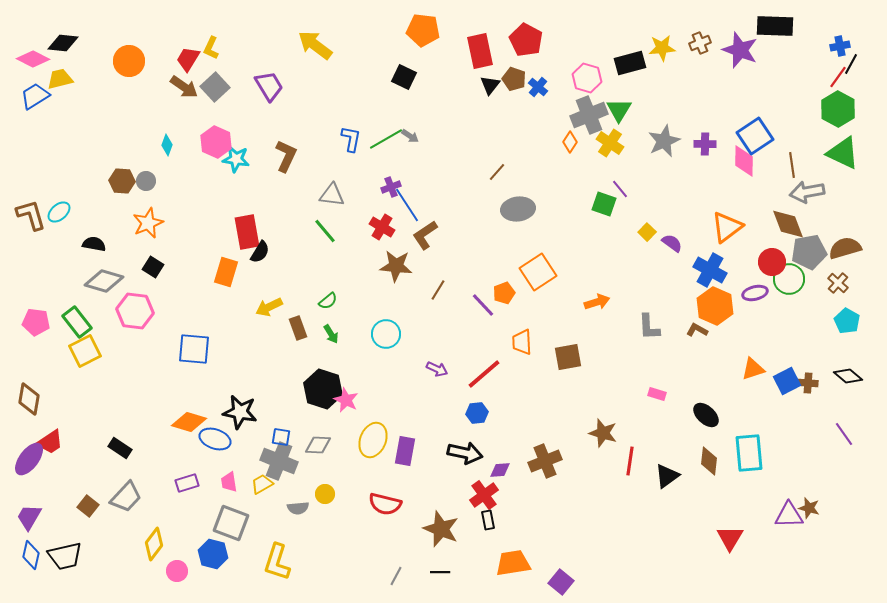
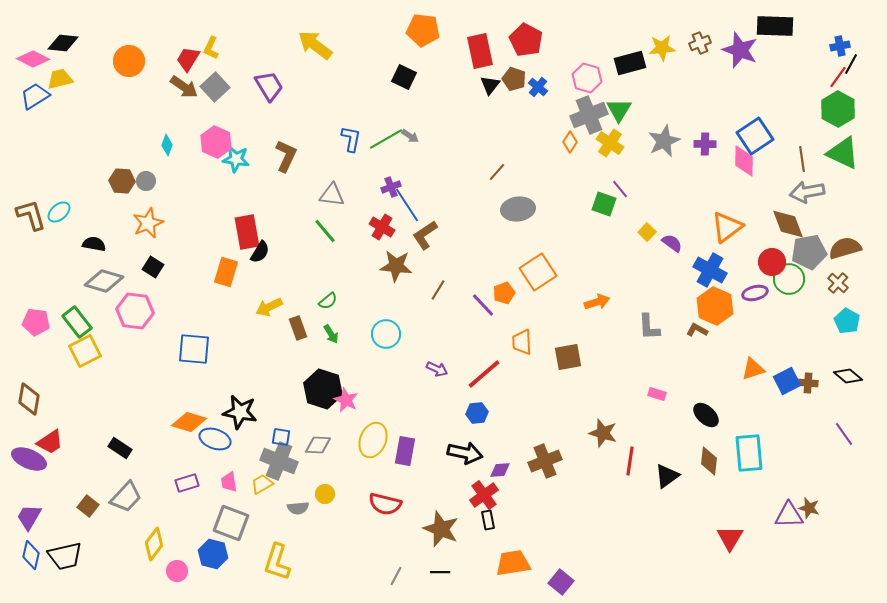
brown line at (792, 165): moved 10 px right, 6 px up
purple ellipse at (29, 459): rotated 76 degrees clockwise
